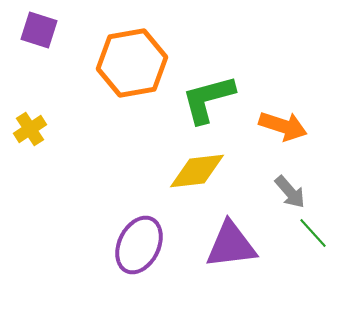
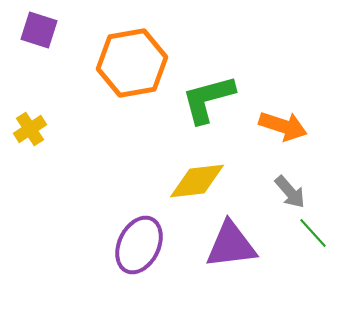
yellow diamond: moved 10 px down
